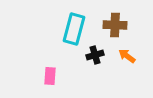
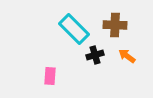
cyan rectangle: rotated 60 degrees counterclockwise
